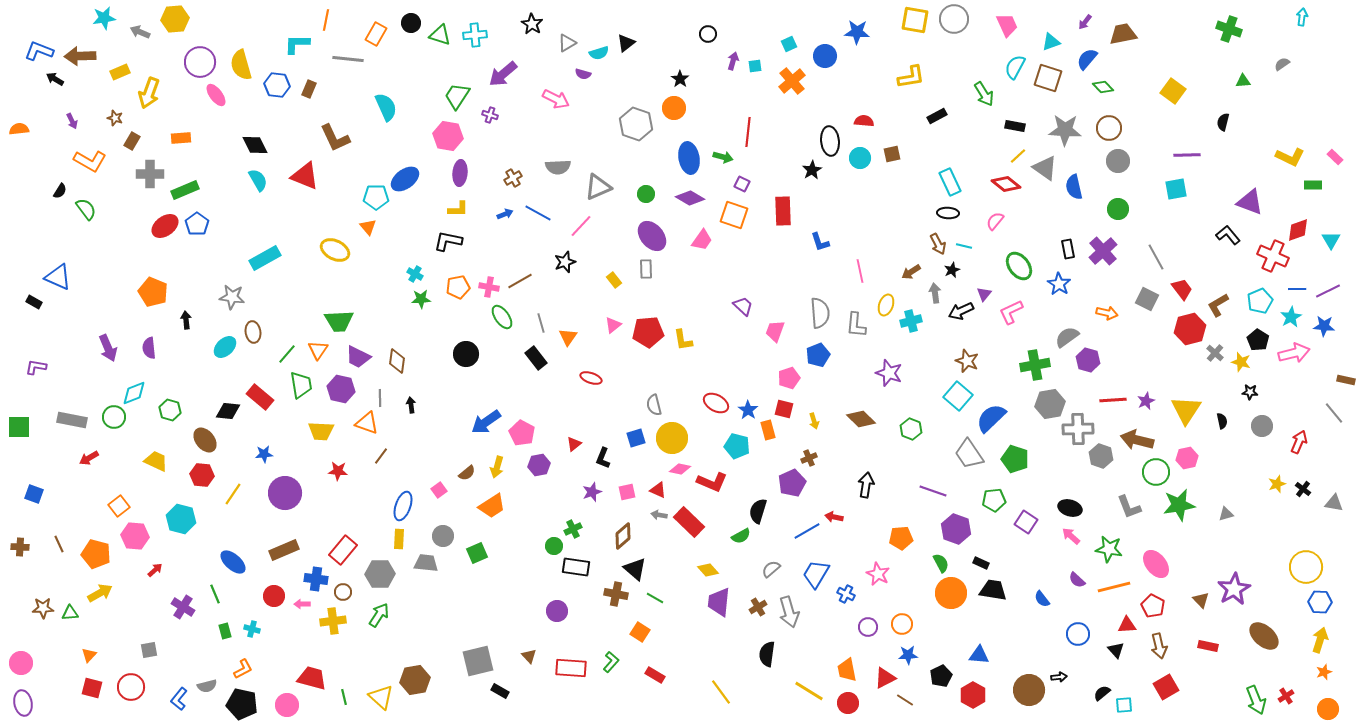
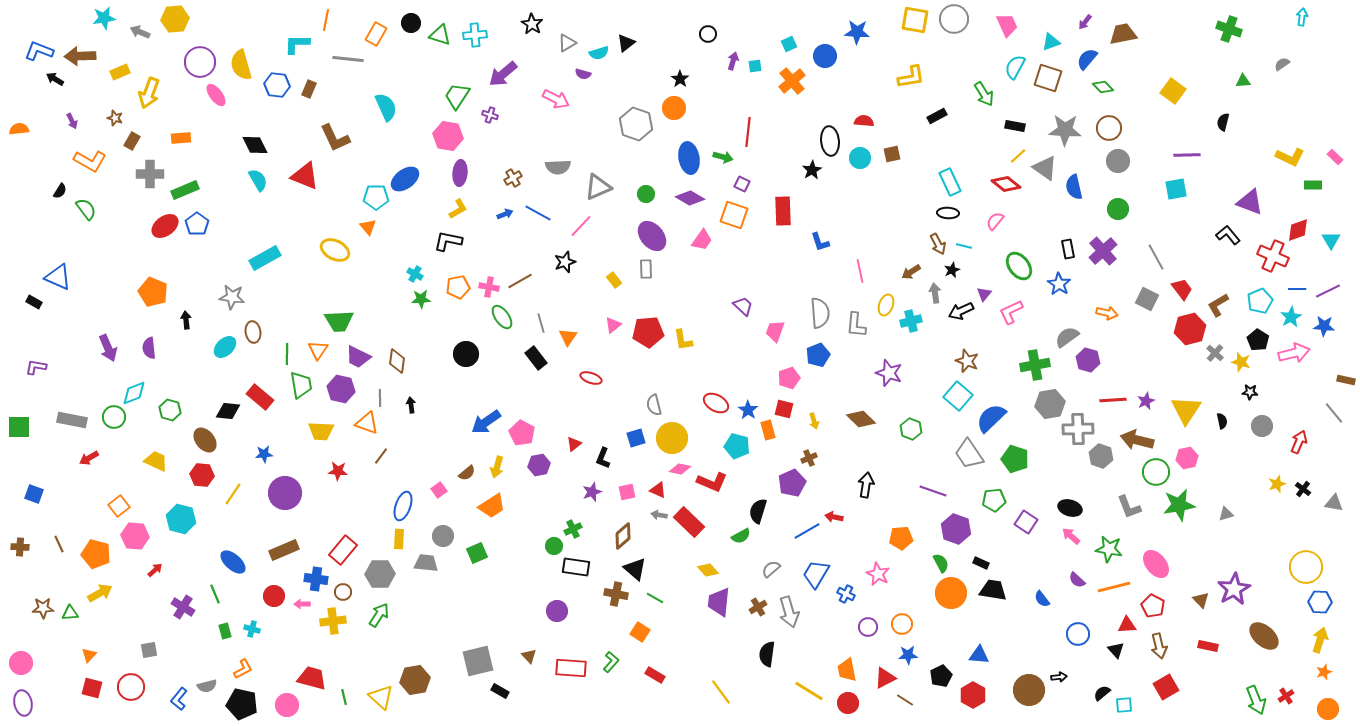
yellow L-shape at (458, 209): rotated 30 degrees counterclockwise
green line at (287, 354): rotated 40 degrees counterclockwise
